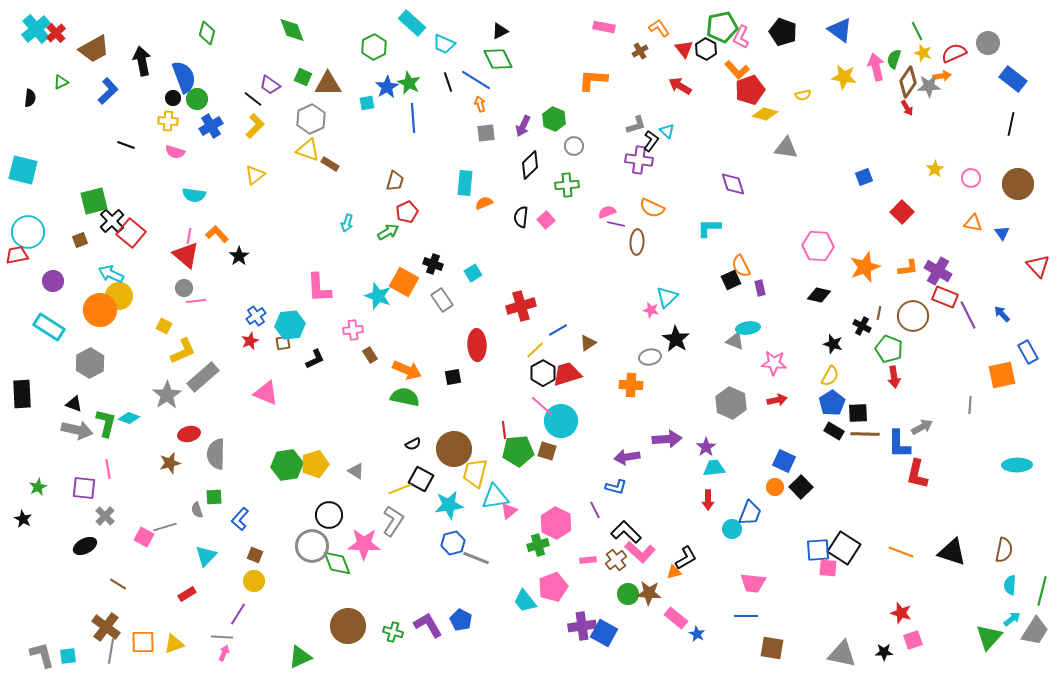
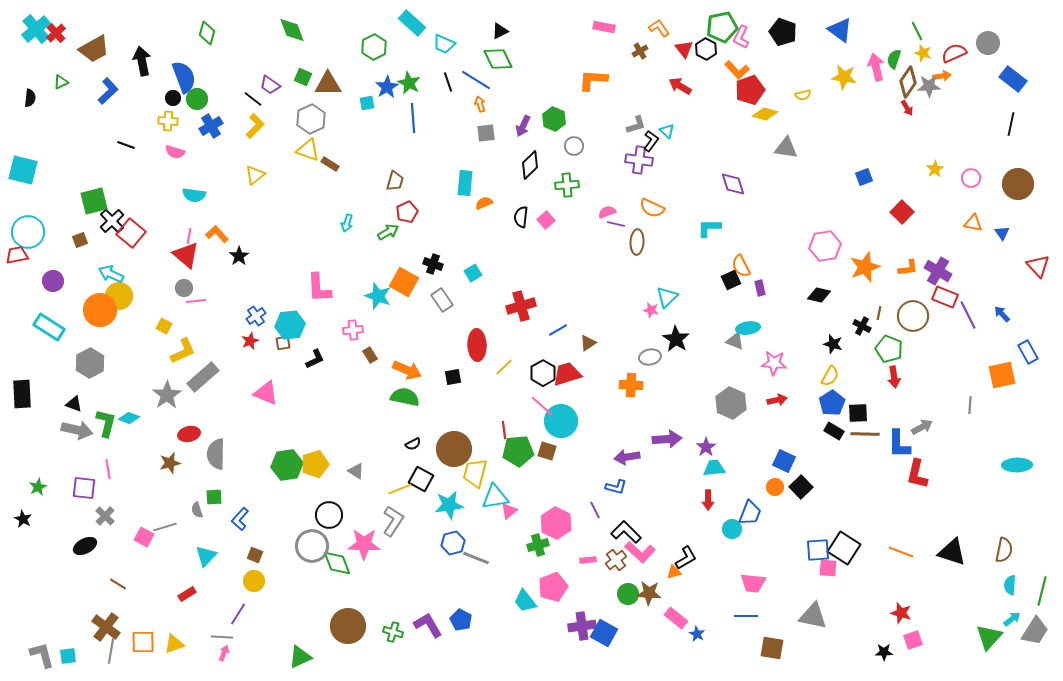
pink hexagon at (818, 246): moved 7 px right; rotated 12 degrees counterclockwise
yellow line at (535, 350): moved 31 px left, 17 px down
gray triangle at (842, 654): moved 29 px left, 38 px up
